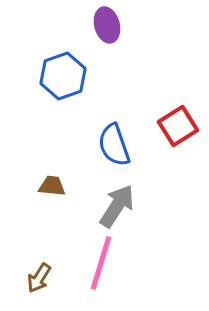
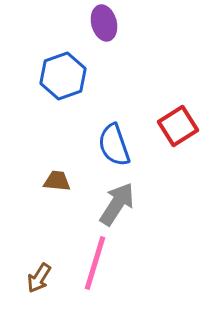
purple ellipse: moved 3 px left, 2 px up
brown trapezoid: moved 5 px right, 5 px up
gray arrow: moved 2 px up
pink line: moved 6 px left
